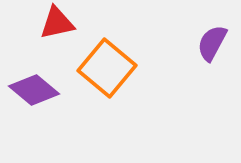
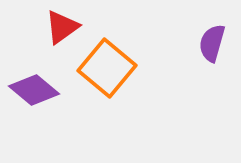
red triangle: moved 5 px right, 4 px down; rotated 24 degrees counterclockwise
purple semicircle: rotated 12 degrees counterclockwise
